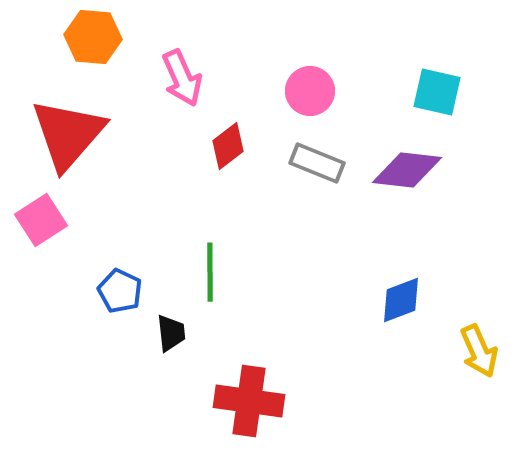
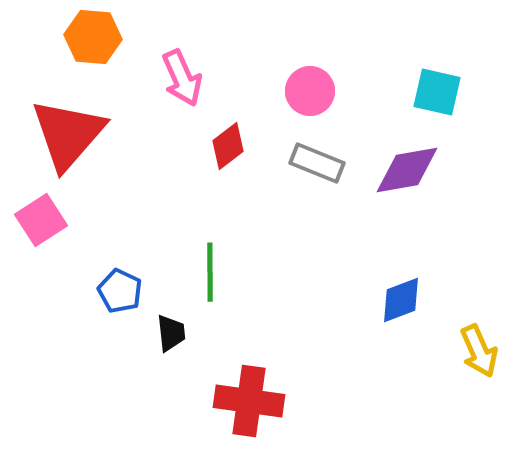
purple diamond: rotated 16 degrees counterclockwise
